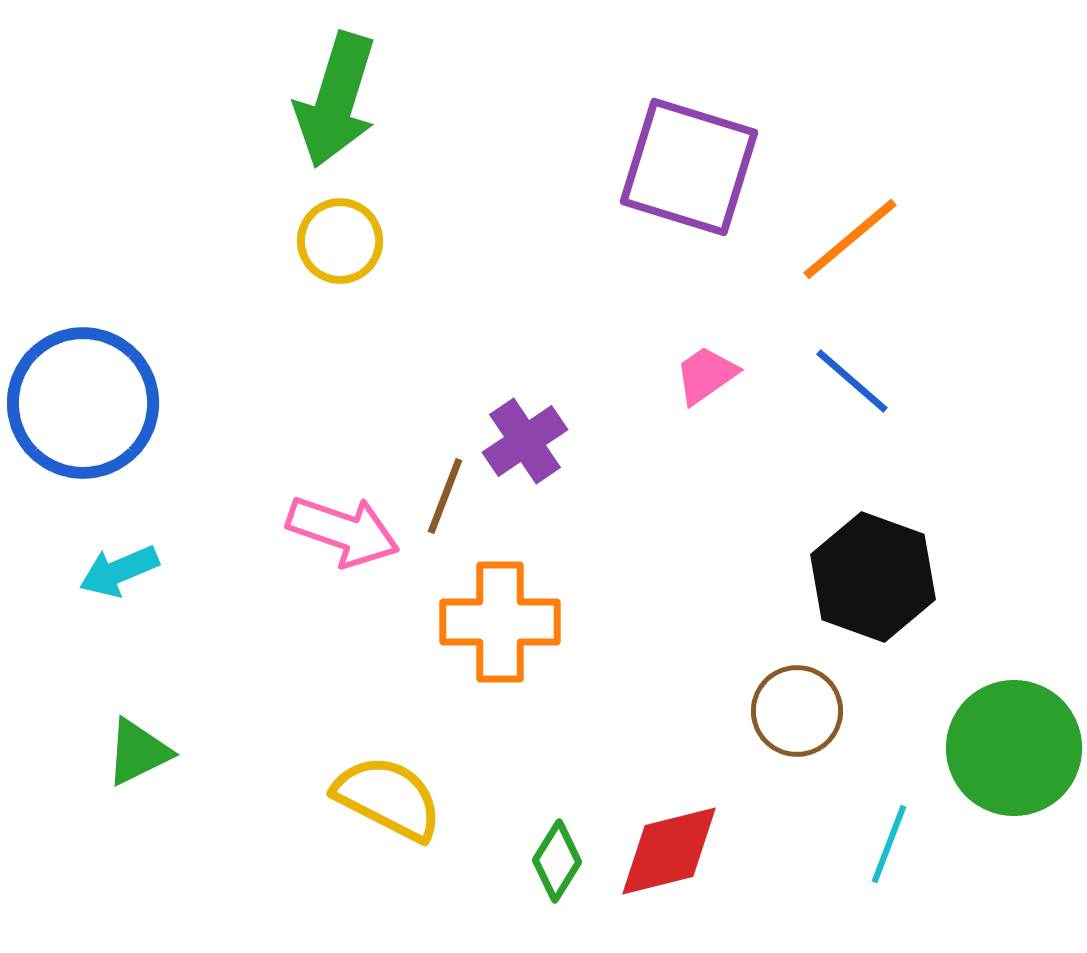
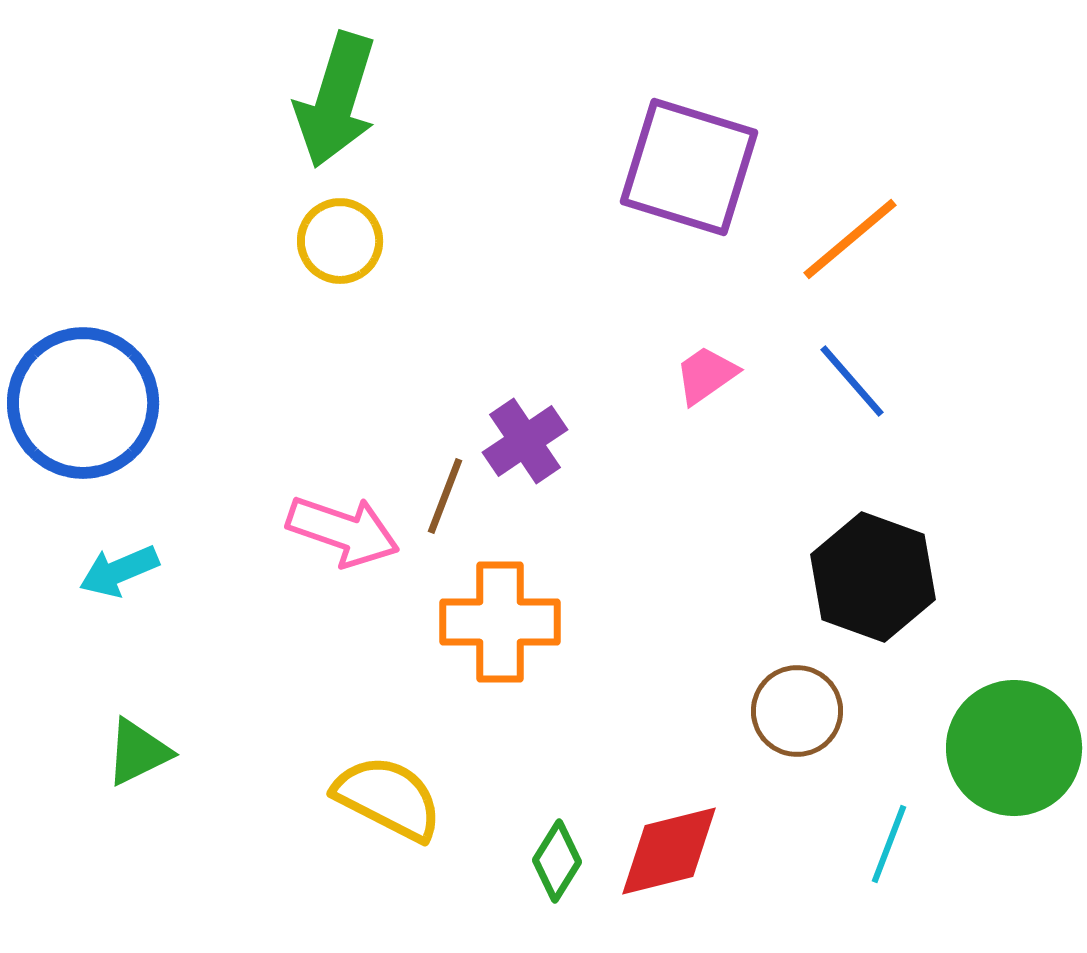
blue line: rotated 8 degrees clockwise
